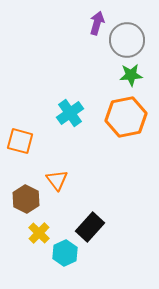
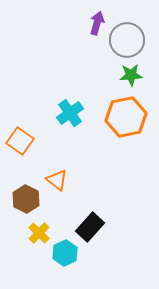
orange square: rotated 20 degrees clockwise
orange triangle: rotated 15 degrees counterclockwise
